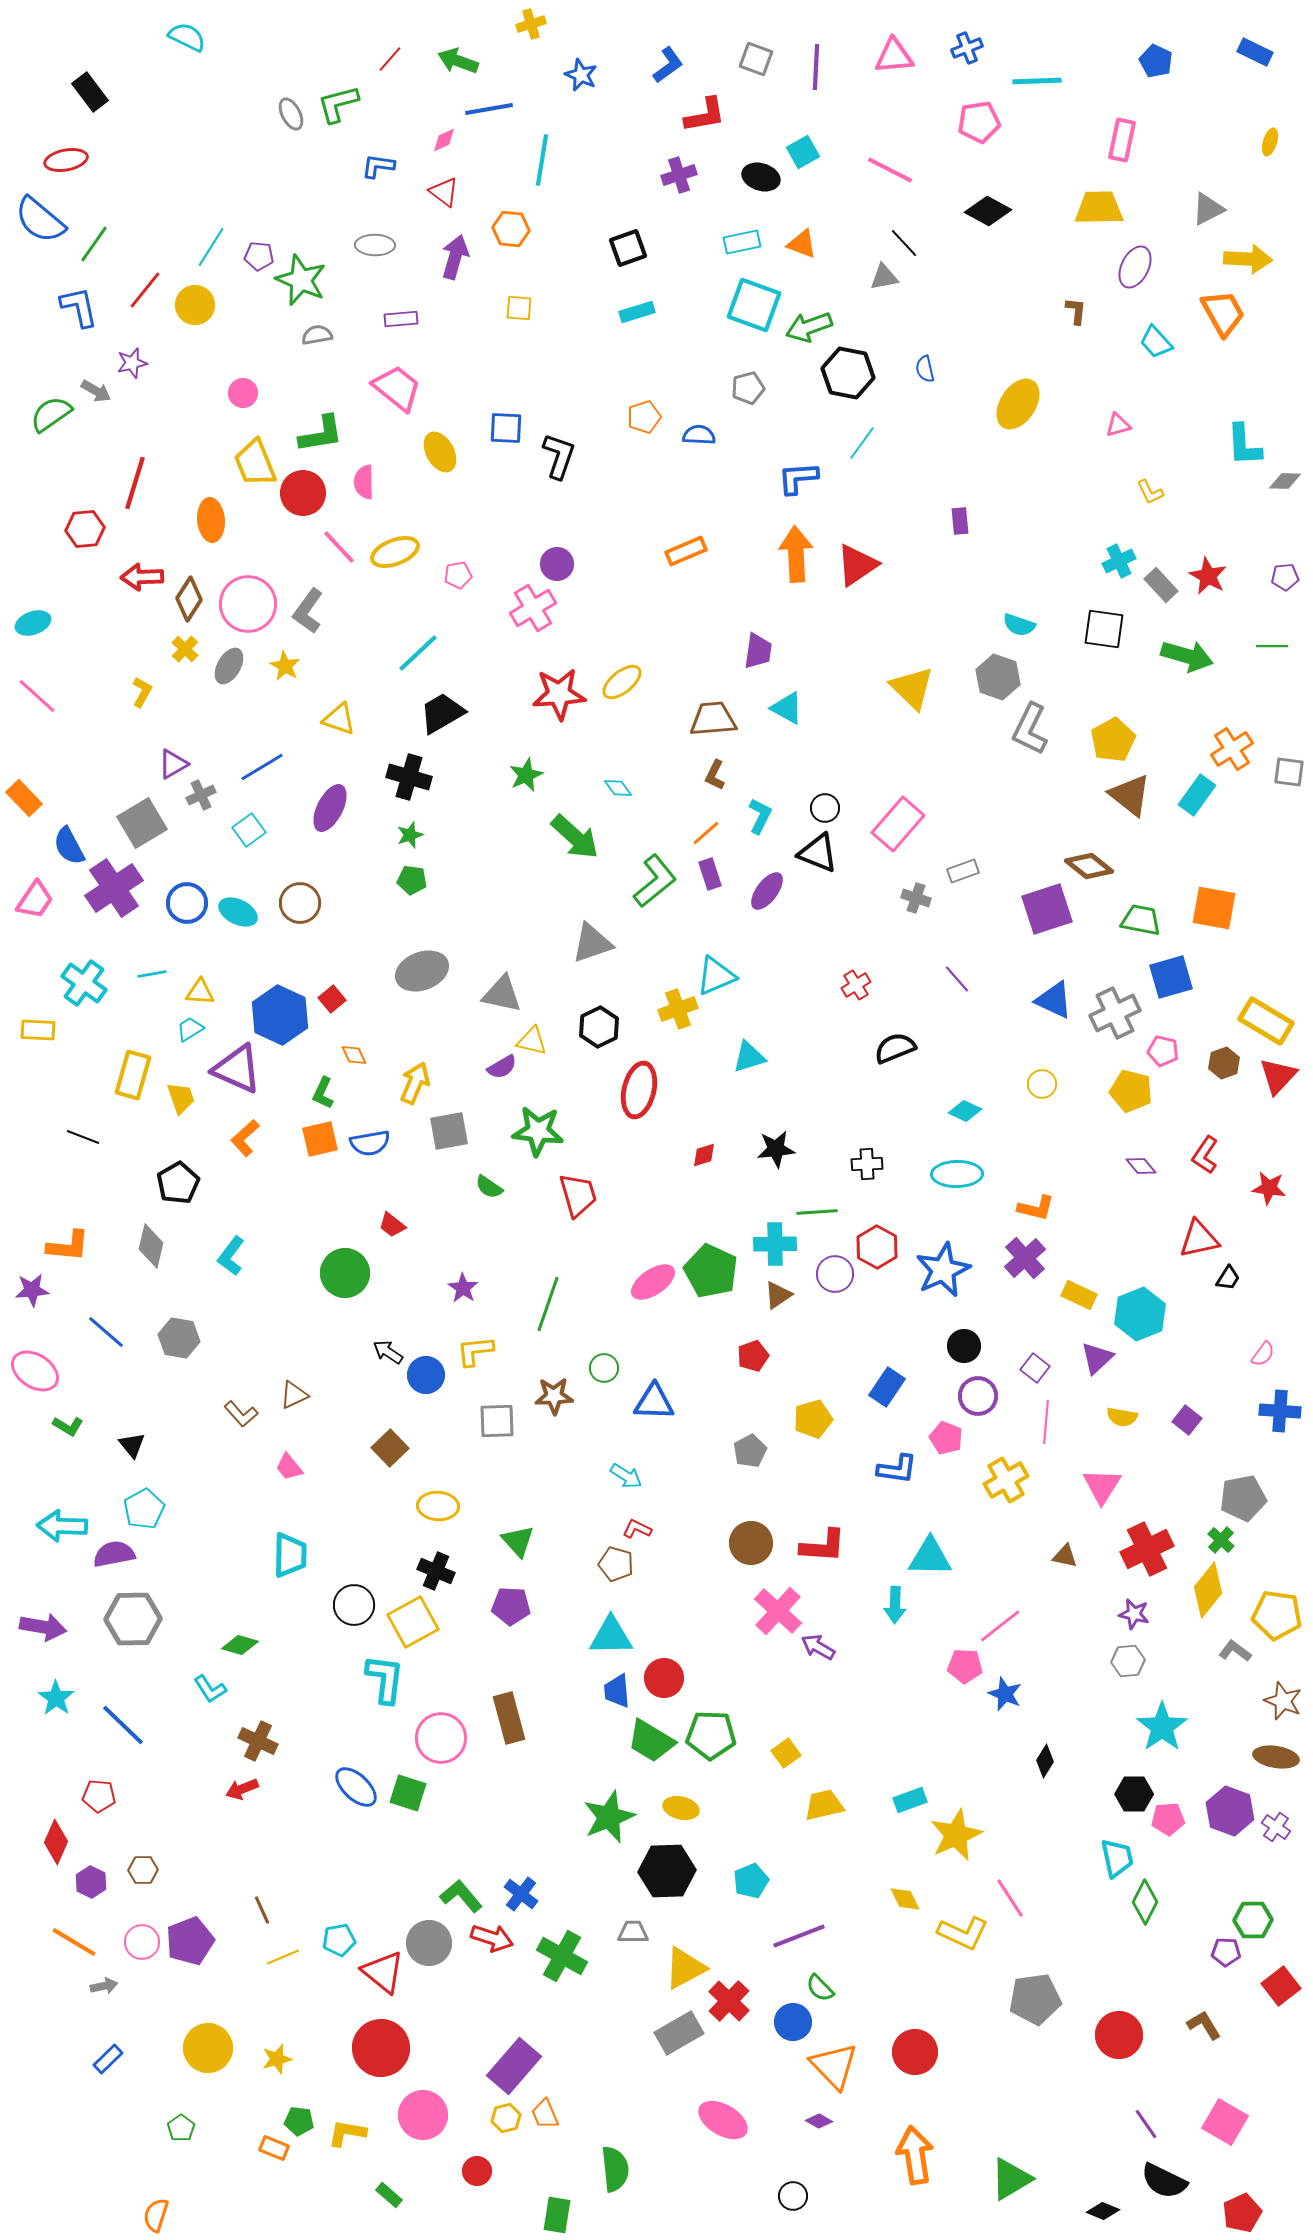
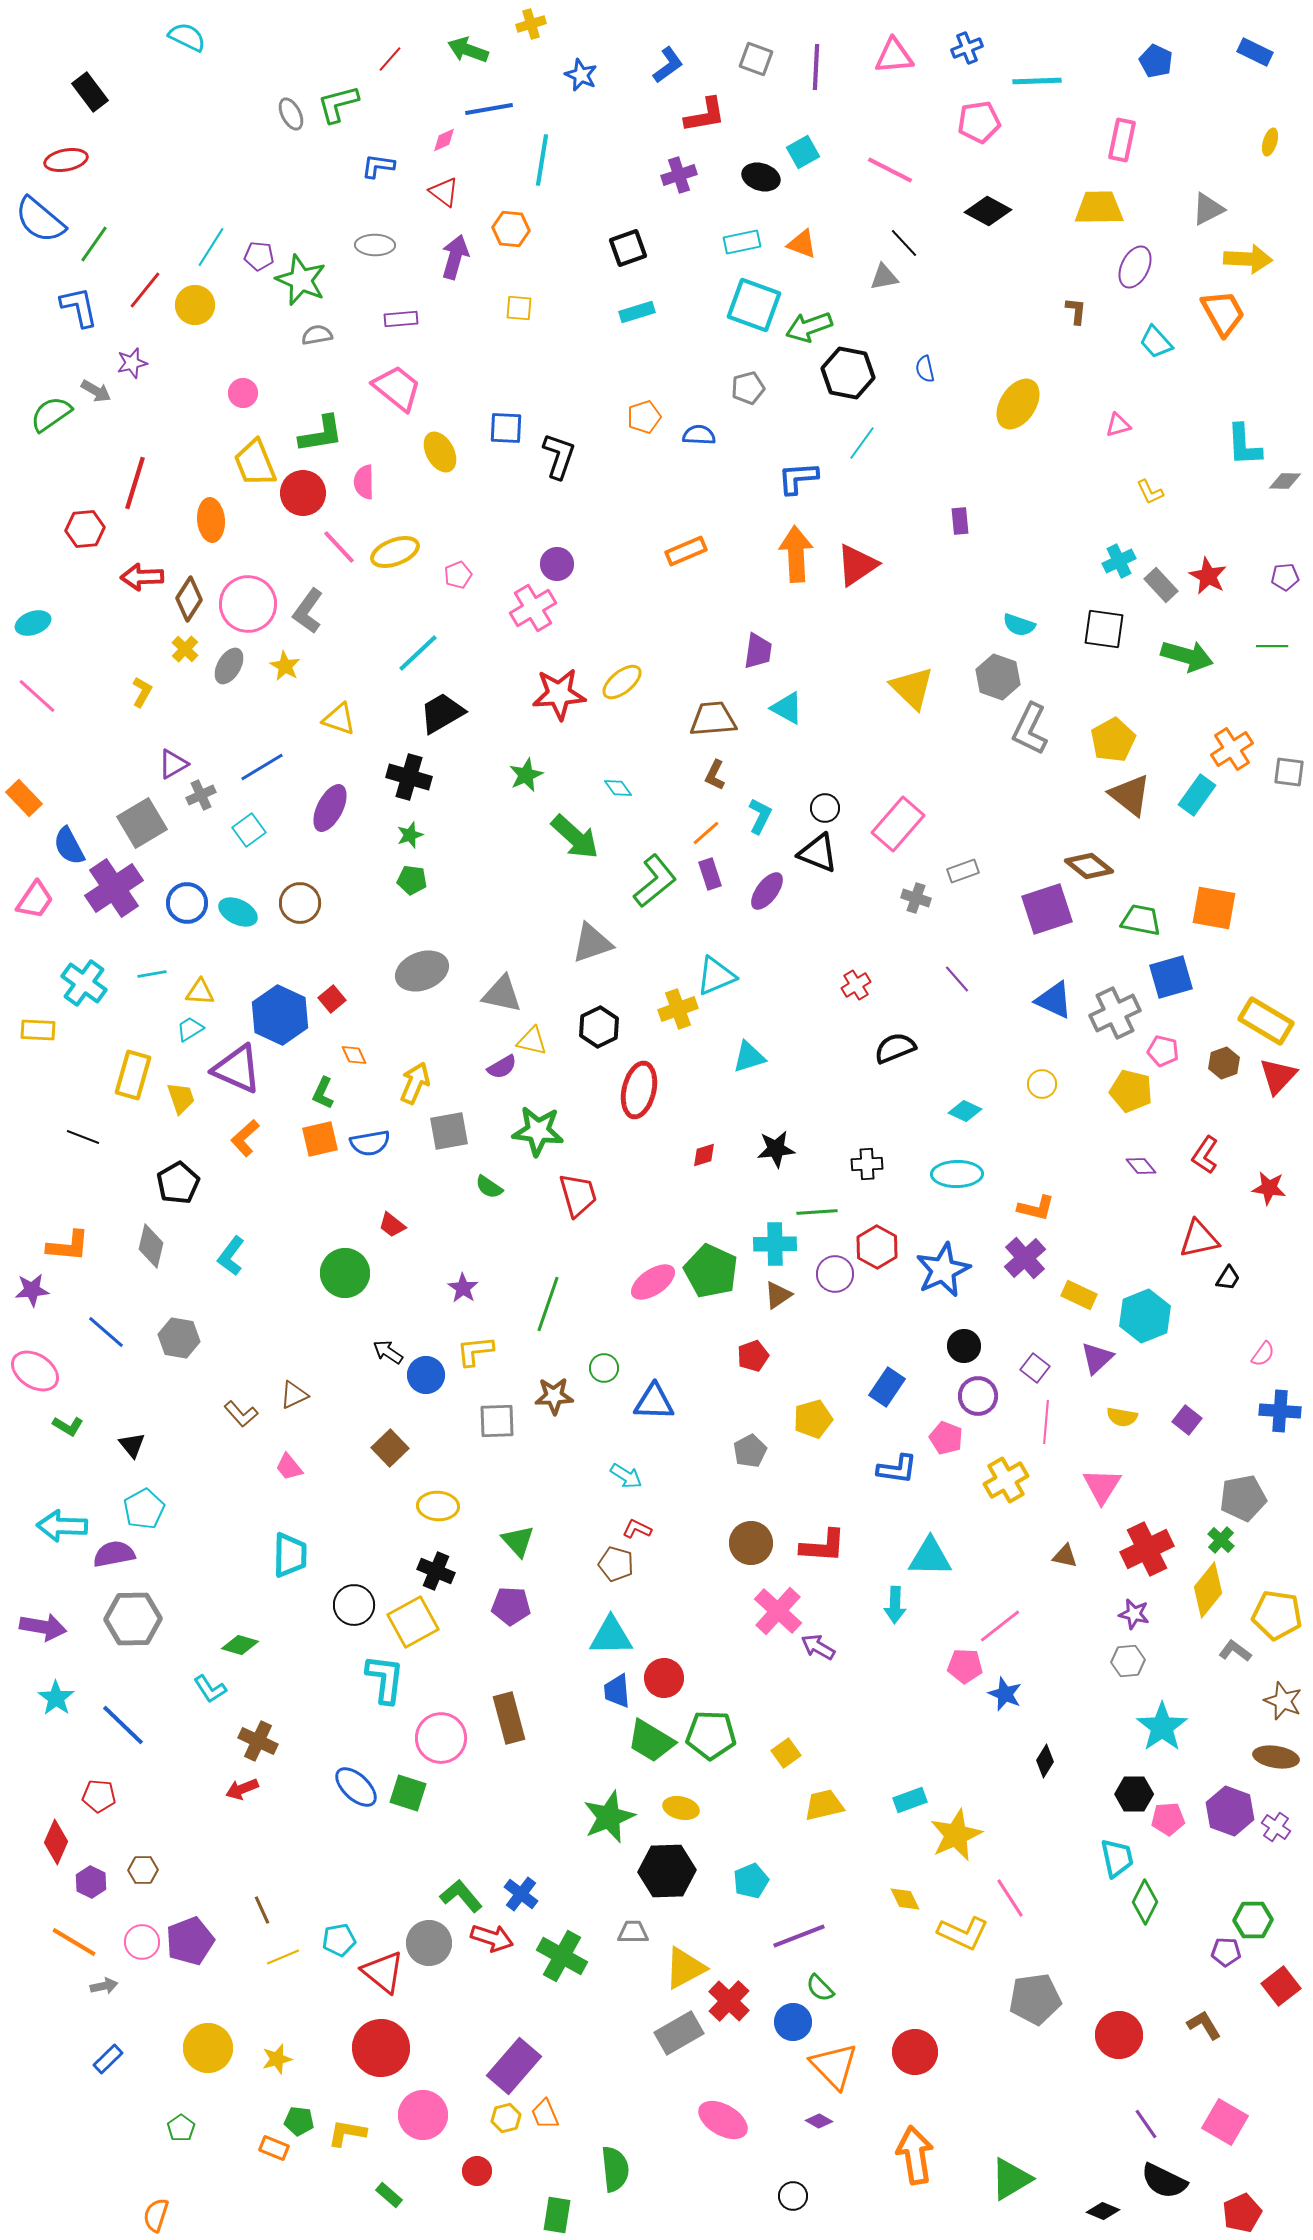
green arrow at (458, 61): moved 10 px right, 11 px up
pink pentagon at (458, 575): rotated 12 degrees counterclockwise
cyan hexagon at (1140, 1314): moved 5 px right, 2 px down
